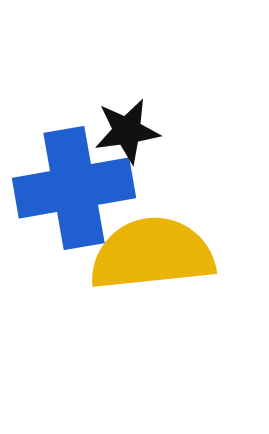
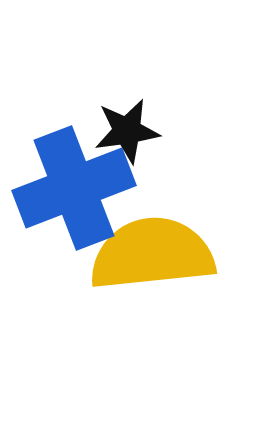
blue cross: rotated 11 degrees counterclockwise
